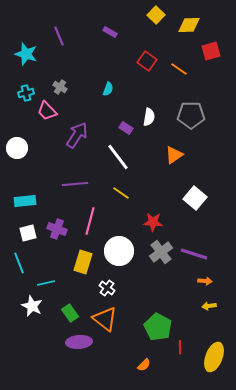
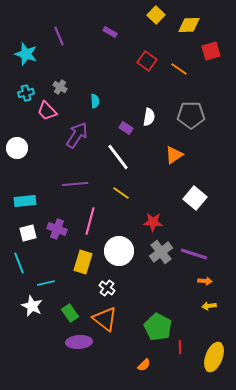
cyan semicircle at (108, 89): moved 13 px left, 12 px down; rotated 24 degrees counterclockwise
